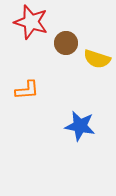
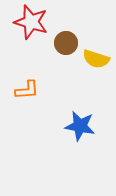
yellow semicircle: moved 1 px left
